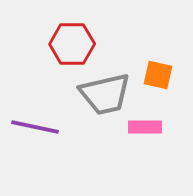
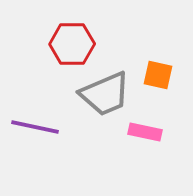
gray trapezoid: rotated 10 degrees counterclockwise
pink rectangle: moved 5 px down; rotated 12 degrees clockwise
